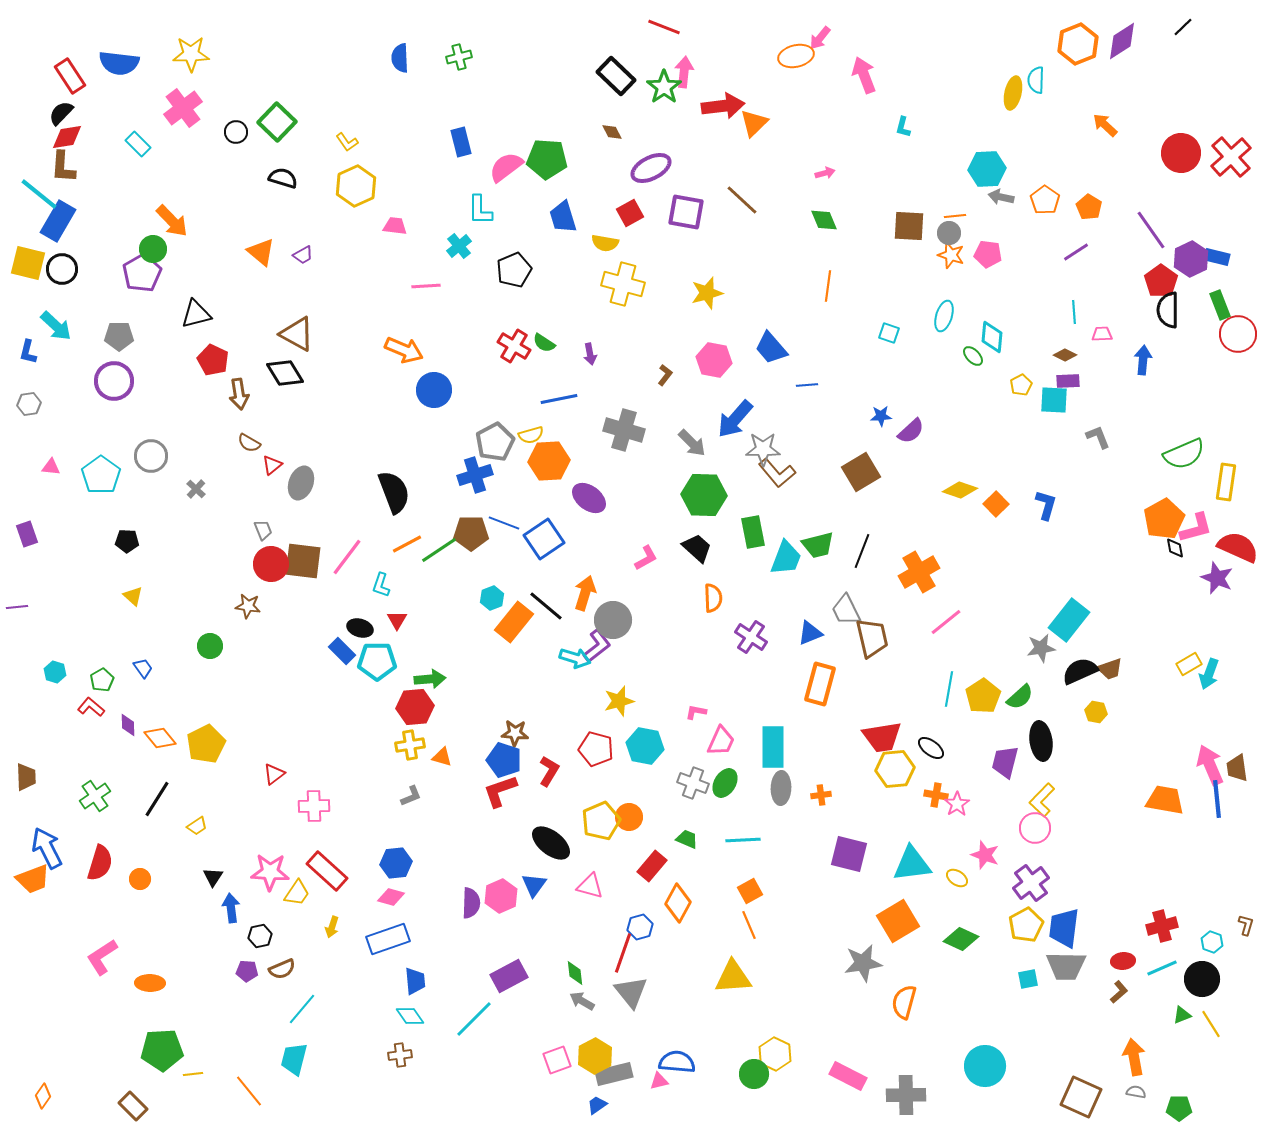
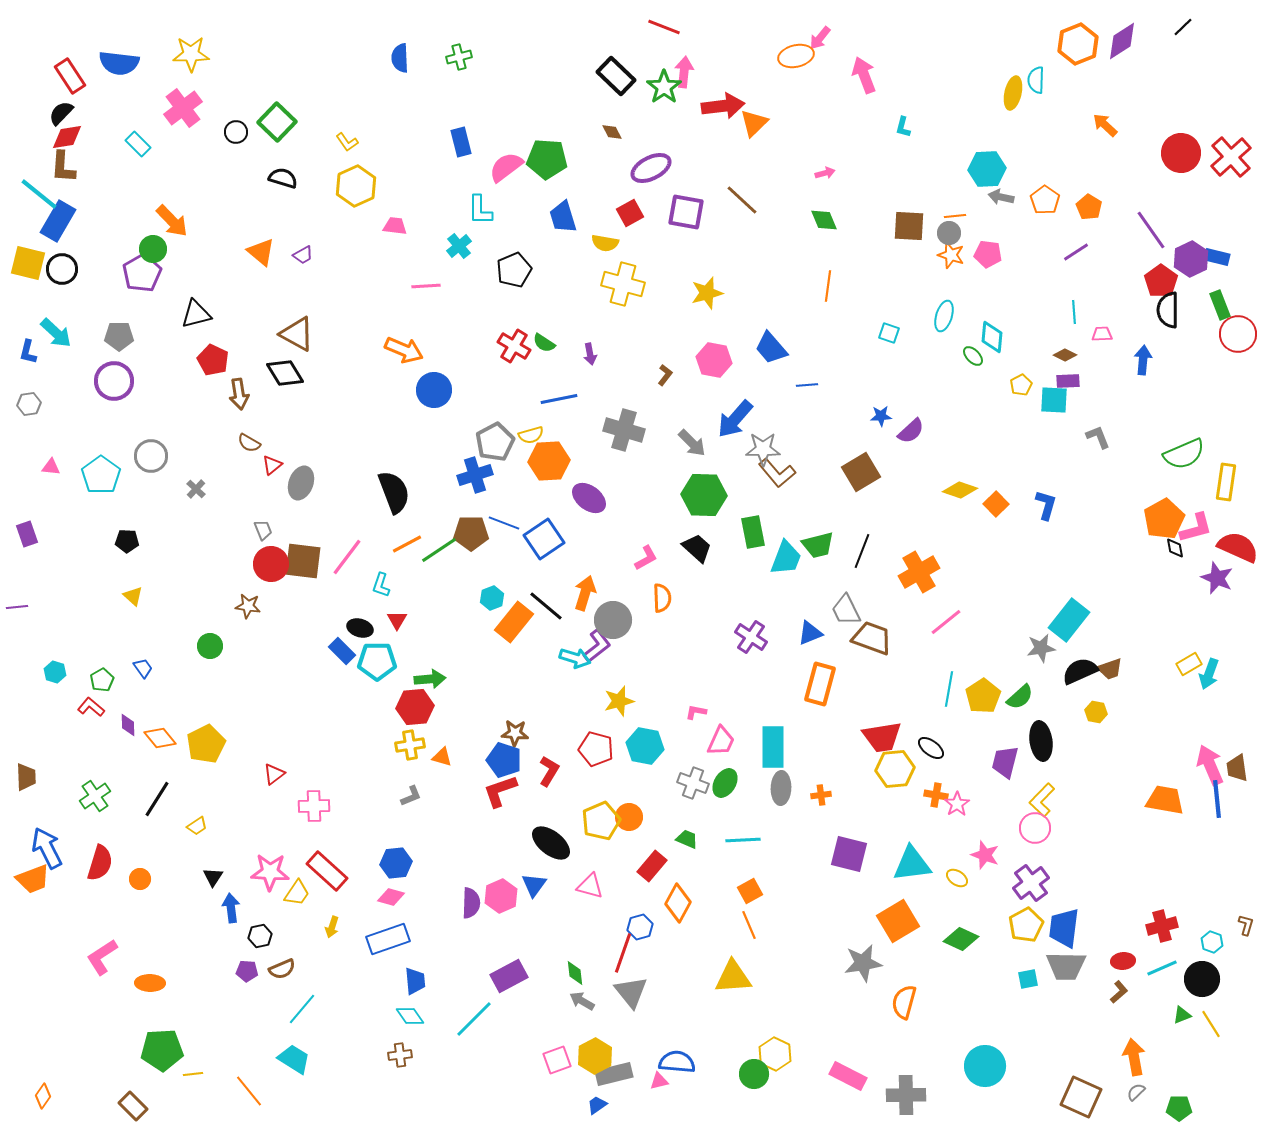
cyan arrow at (56, 326): moved 7 px down
orange semicircle at (713, 598): moved 51 px left
brown trapezoid at (872, 638): rotated 57 degrees counterclockwise
cyan trapezoid at (294, 1059): rotated 108 degrees clockwise
gray semicircle at (1136, 1092): rotated 54 degrees counterclockwise
